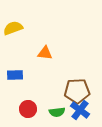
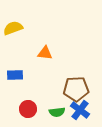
brown pentagon: moved 1 px left, 2 px up
